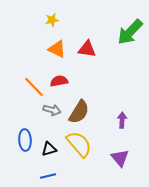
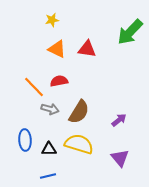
gray arrow: moved 2 px left, 1 px up
purple arrow: moved 3 px left; rotated 49 degrees clockwise
yellow semicircle: rotated 32 degrees counterclockwise
black triangle: rotated 14 degrees clockwise
